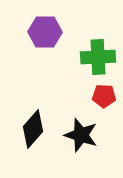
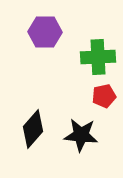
red pentagon: rotated 15 degrees counterclockwise
black star: rotated 12 degrees counterclockwise
